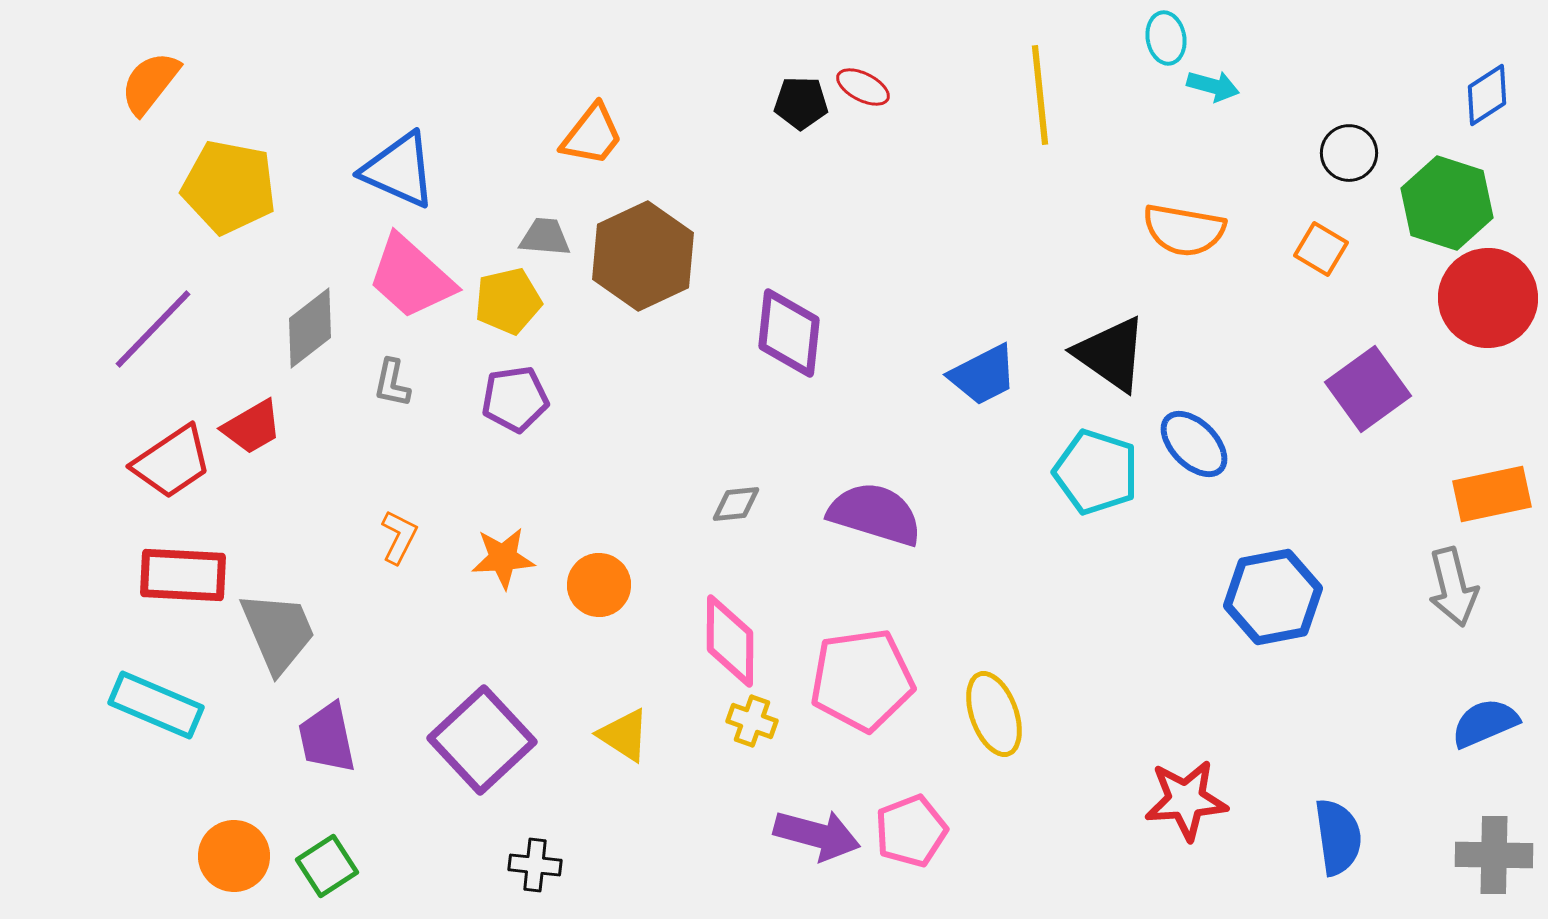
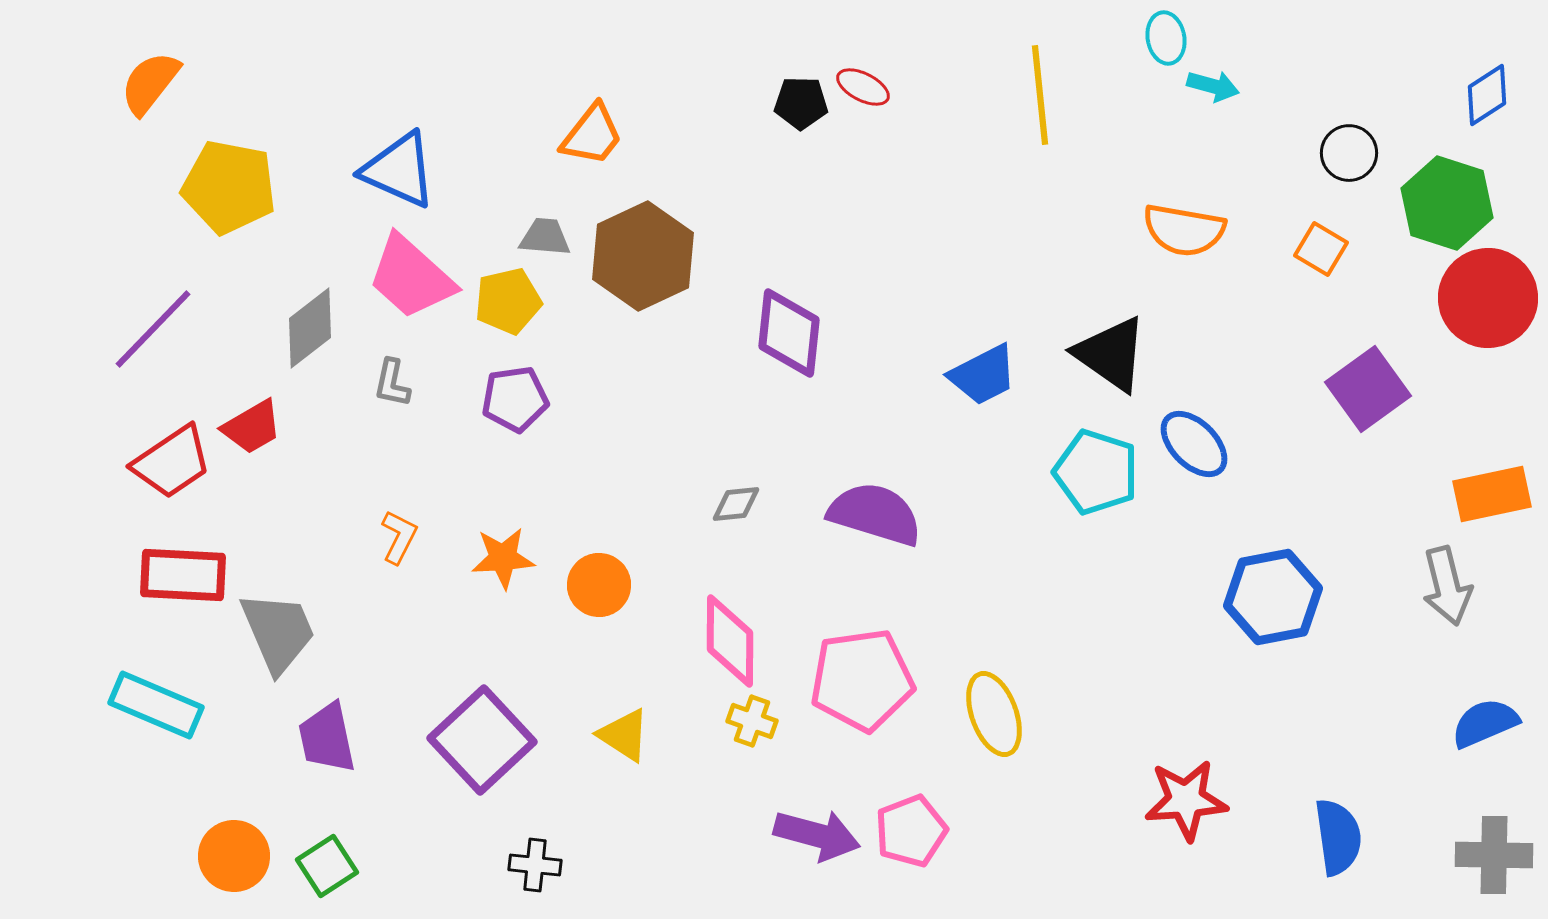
gray arrow at (1453, 587): moved 6 px left, 1 px up
